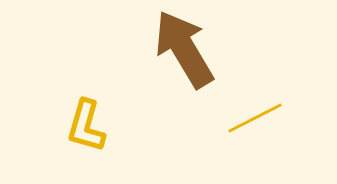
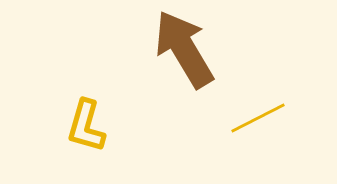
yellow line: moved 3 px right
